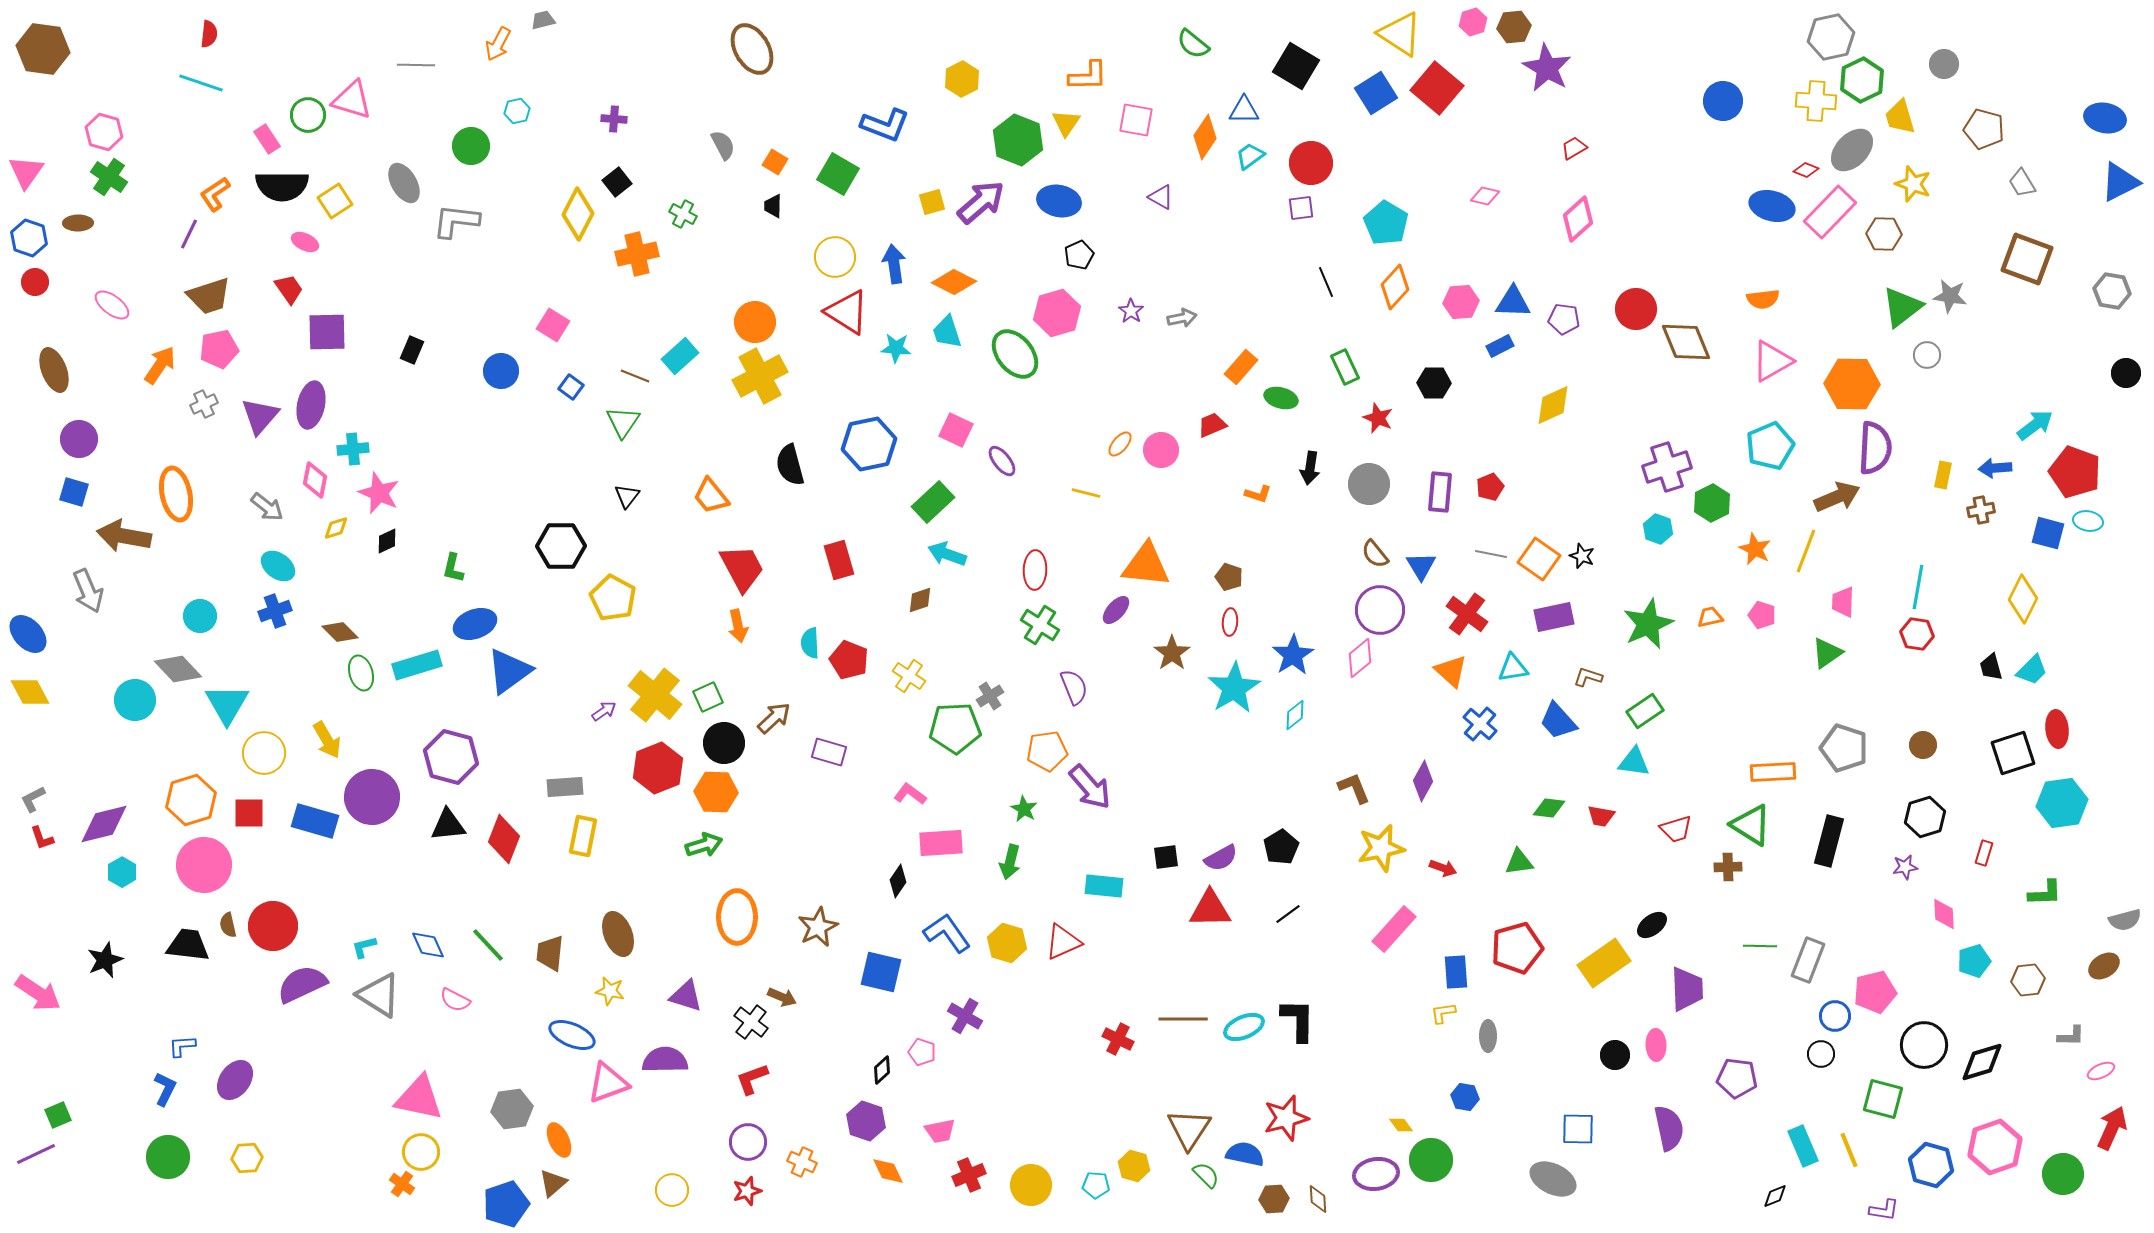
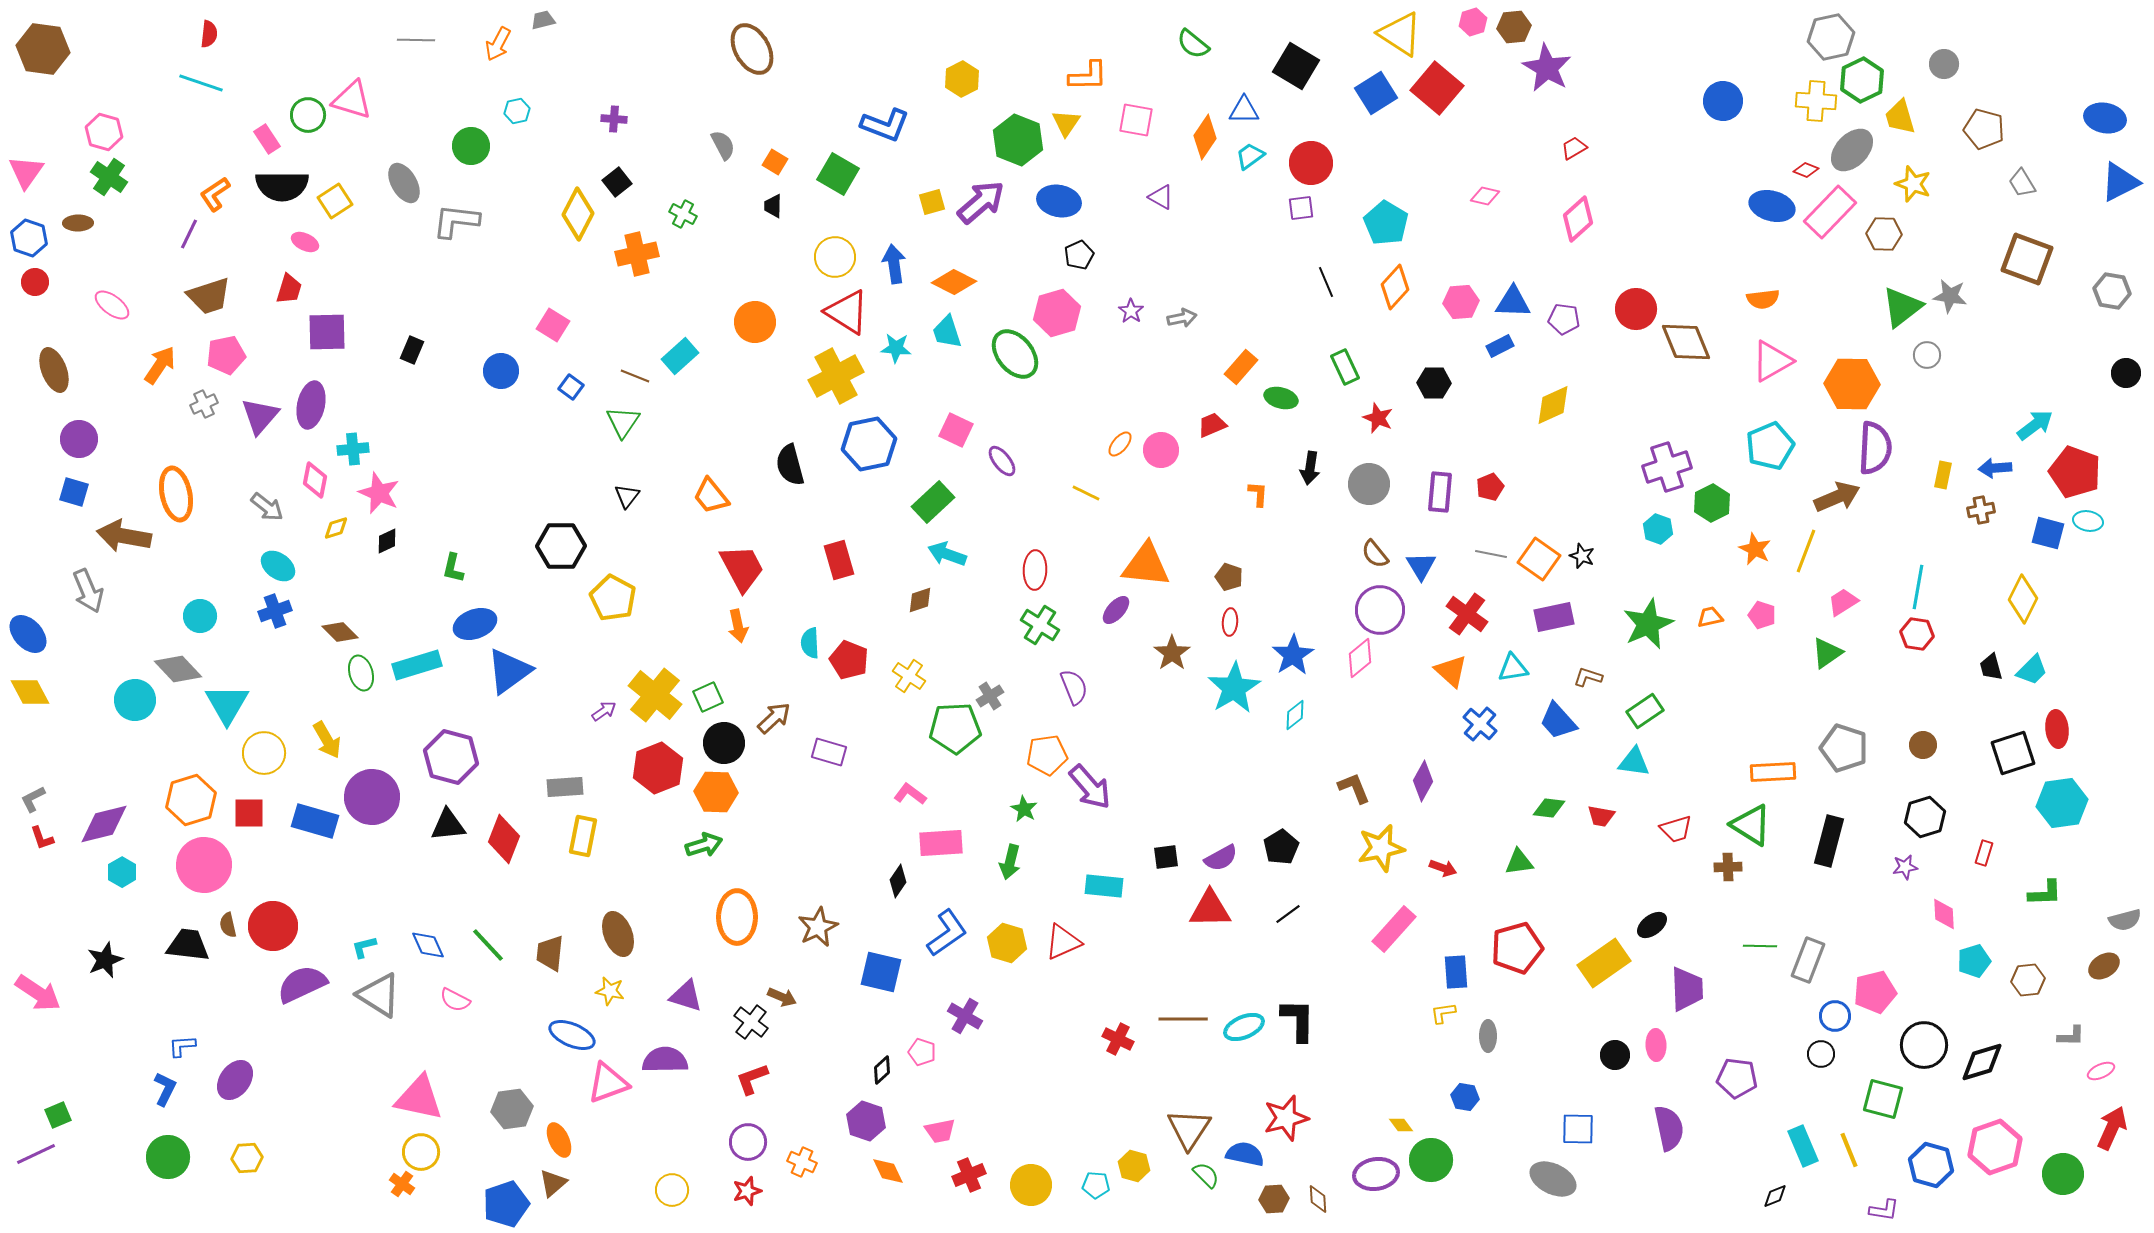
gray line at (416, 65): moved 25 px up
red trapezoid at (289, 289): rotated 52 degrees clockwise
pink pentagon at (219, 349): moved 7 px right, 6 px down
yellow cross at (760, 376): moved 76 px right
yellow line at (1086, 493): rotated 12 degrees clockwise
orange L-shape at (1258, 494): rotated 104 degrees counterclockwise
pink trapezoid at (1843, 602): rotated 56 degrees clockwise
orange pentagon at (1047, 751): moved 4 px down
blue L-shape at (947, 933): rotated 90 degrees clockwise
